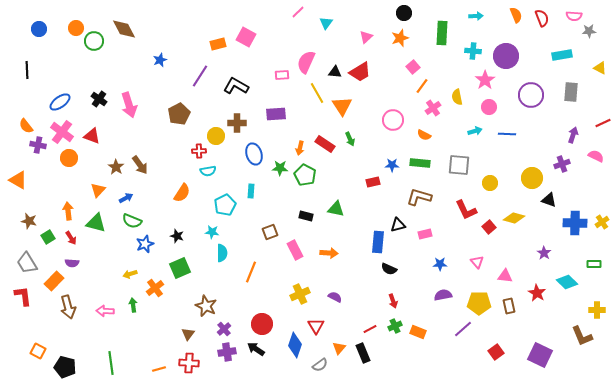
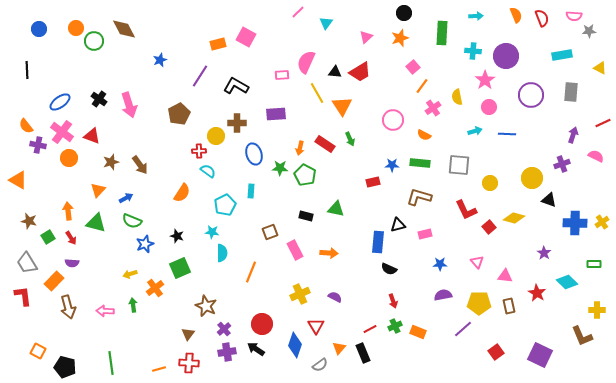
brown star at (116, 167): moved 5 px left, 5 px up; rotated 21 degrees clockwise
cyan semicircle at (208, 171): rotated 133 degrees counterclockwise
